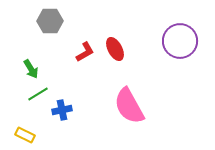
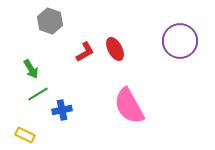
gray hexagon: rotated 20 degrees clockwise
